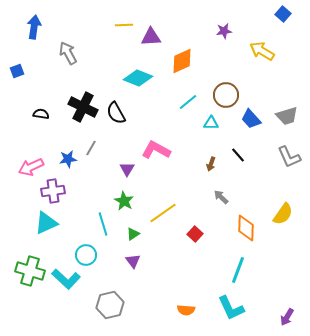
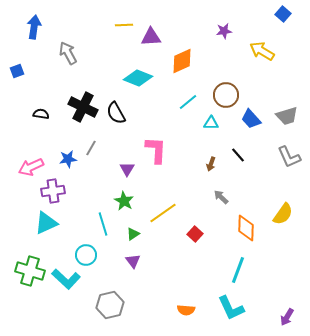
pink L-shape at (156, 150): rotated 64 degrees clockwise
